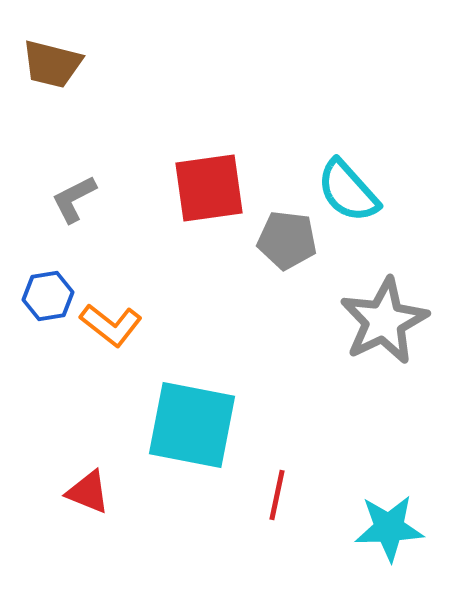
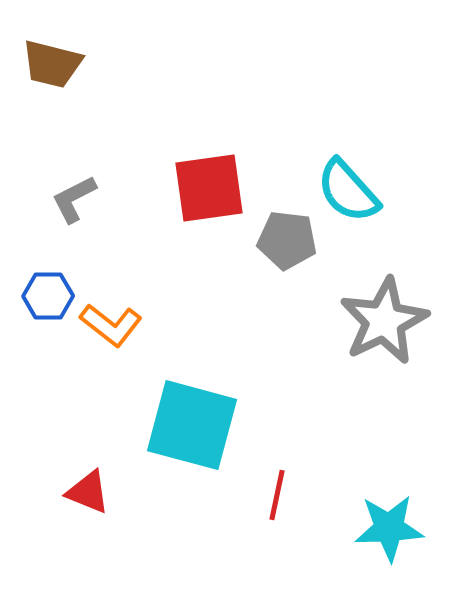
blue hexagon: rotated 9 degrees clockwise
cyan square: rotated 4 degrees clockwise
